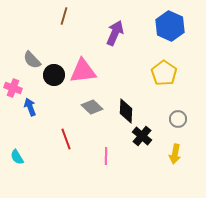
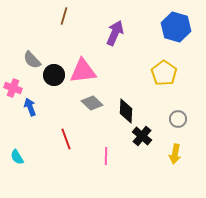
blue hexagon: moved 6 px right, 1 px down; rotated 8 degrees counterclockwise
gray diamond: moved 4 px up
